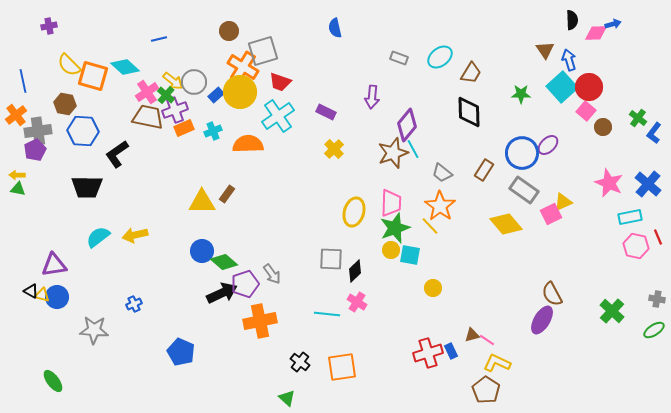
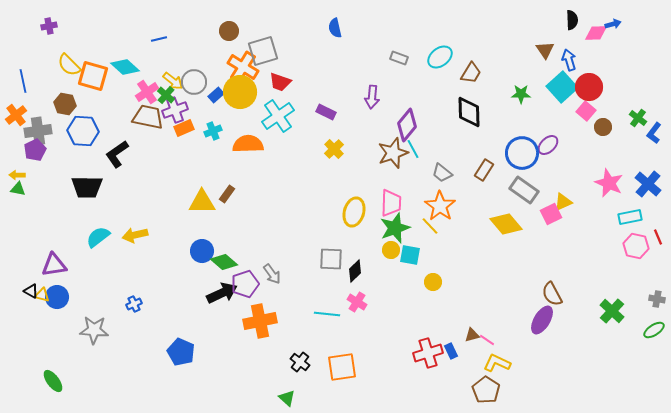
yellow circle at (433, 288): moved 6 px up
